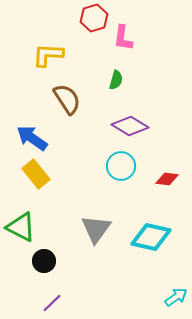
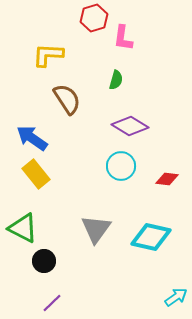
green triangle: moved 2 px right, 1 px down
